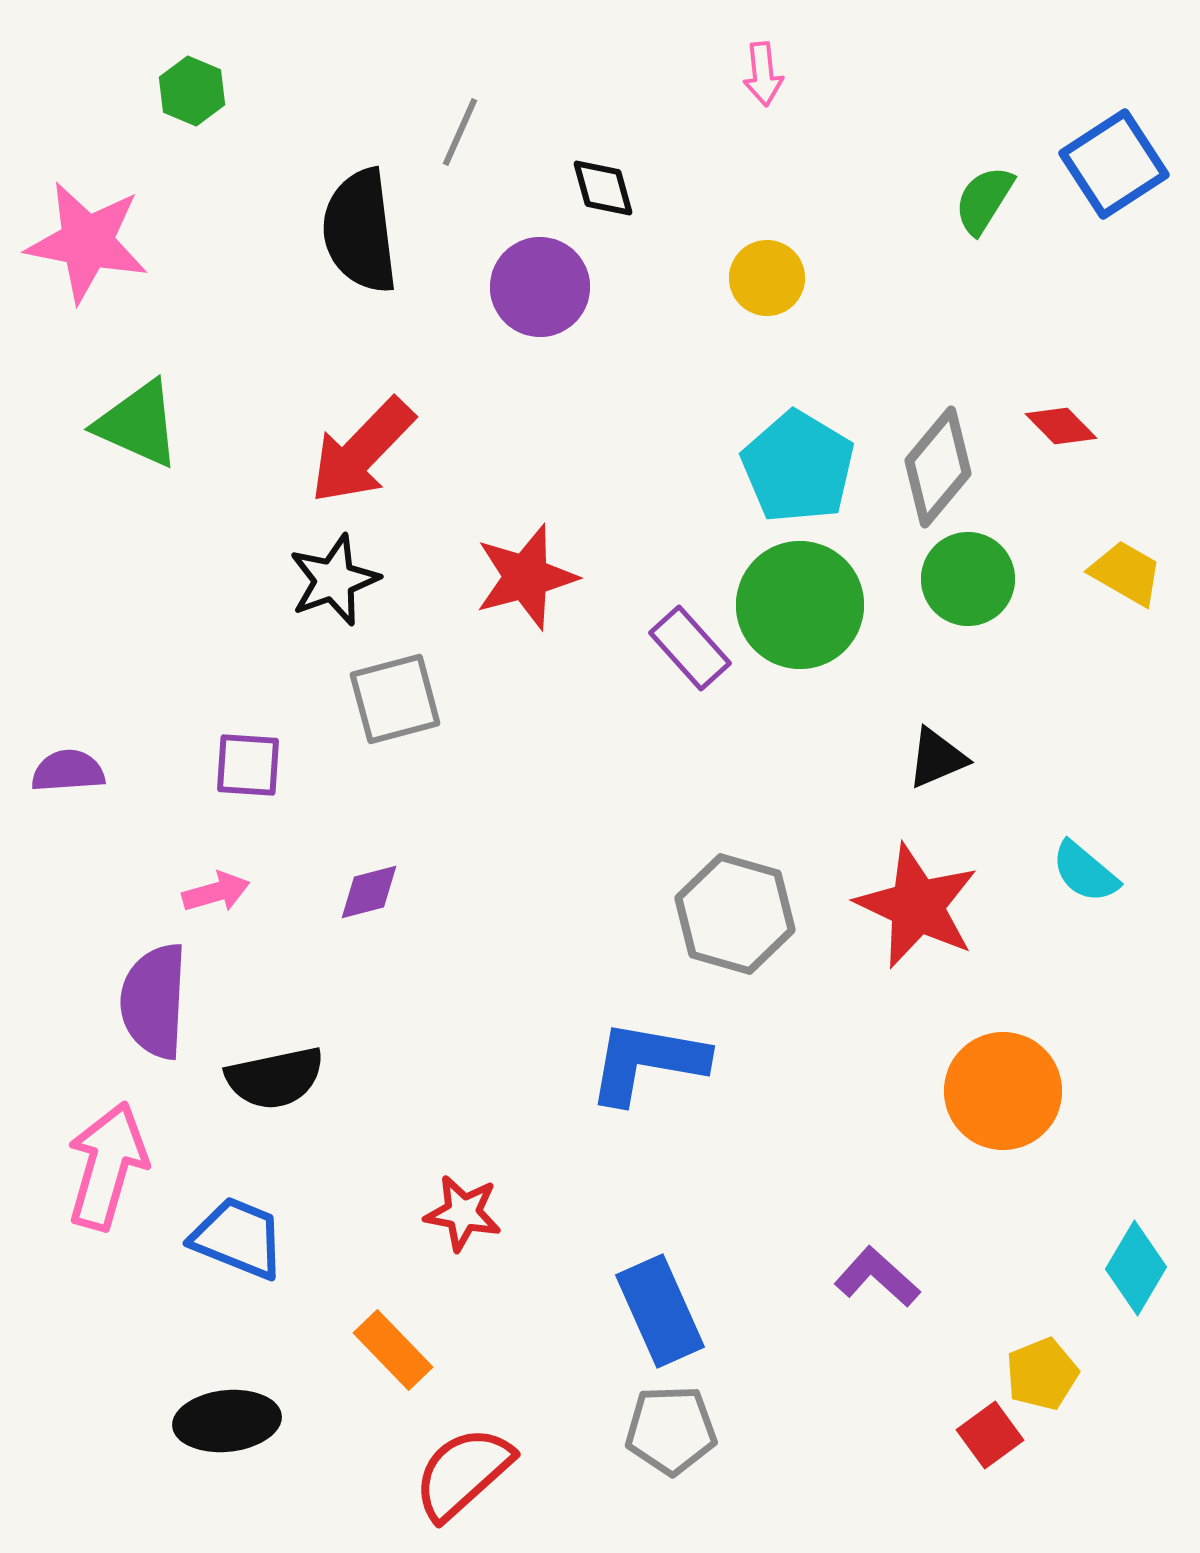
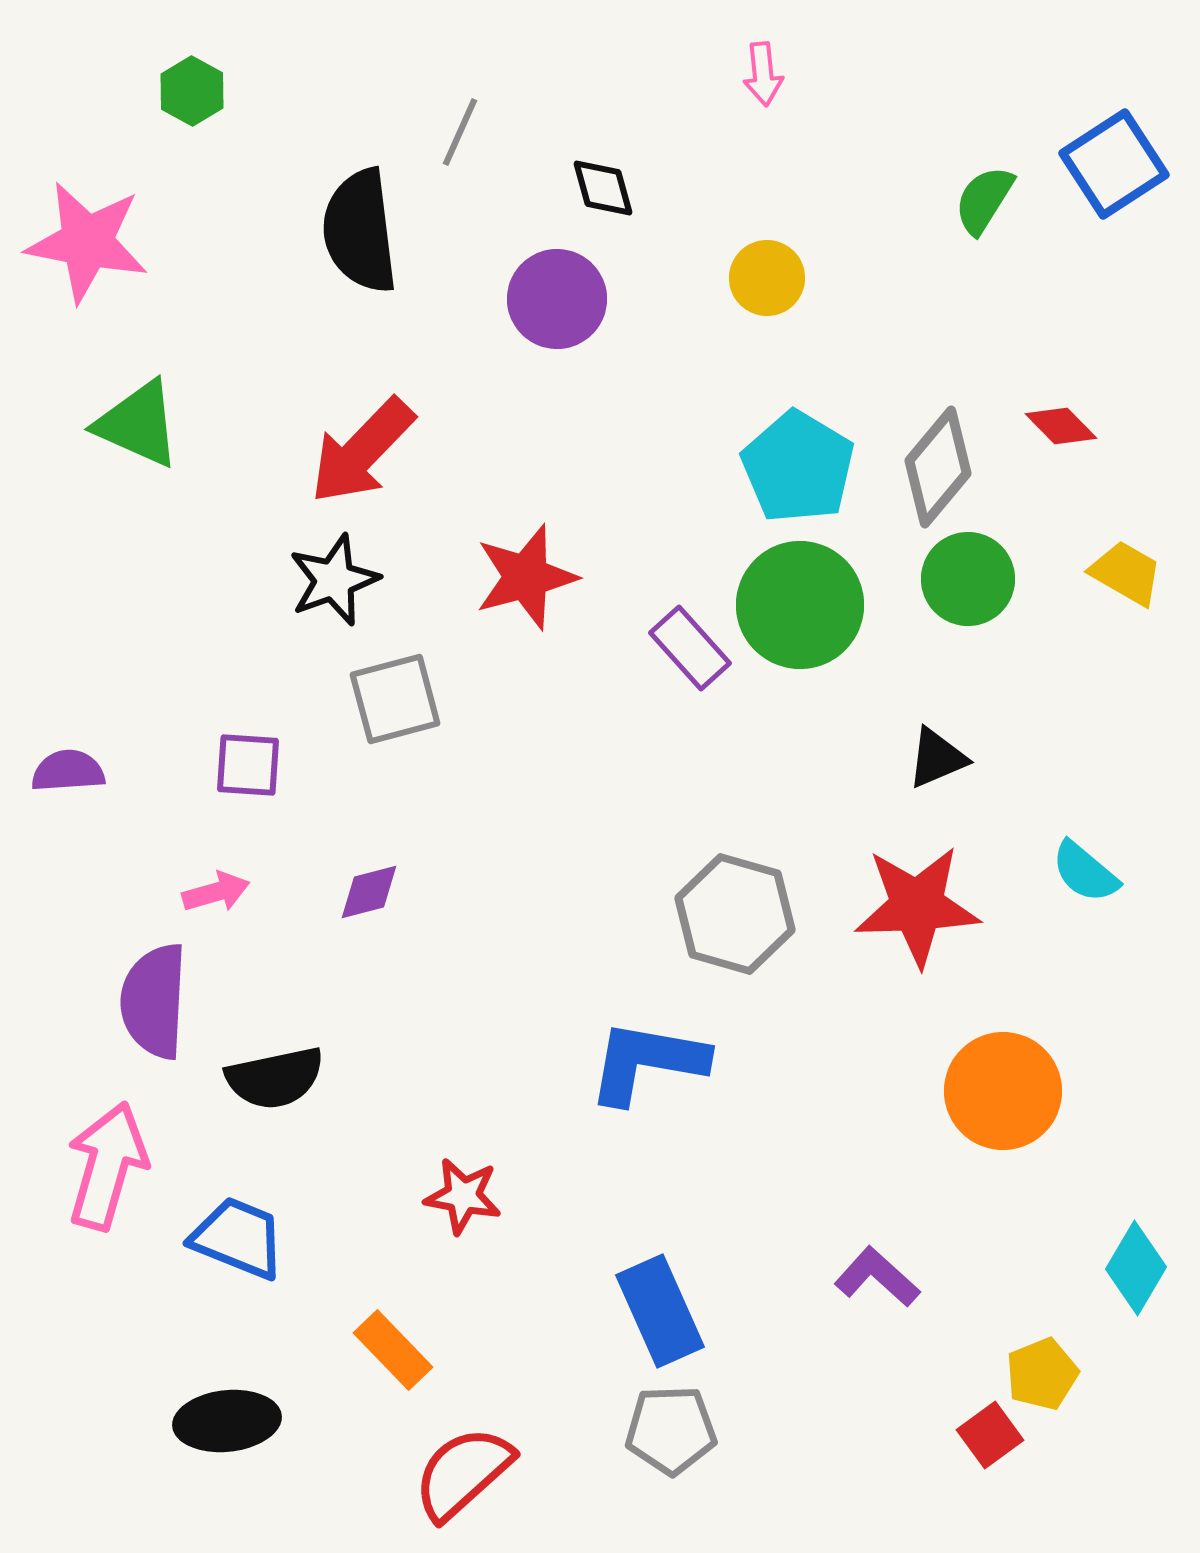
green hexagon at (192, 91): rotated 6 degrees clockwise
purple circle at (540, 287): moved 17 px right, 12 px down
red star at (917, 906): rotated 27 degrees counterclockwise
red star at (463, 1213): moved 17 px up
